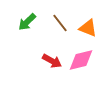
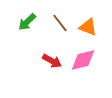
orange triangle: moved 1 px up
pink diamond: moved 2 px right
